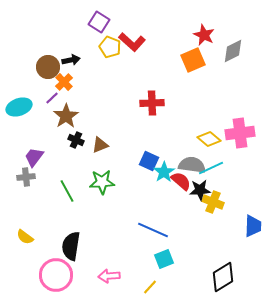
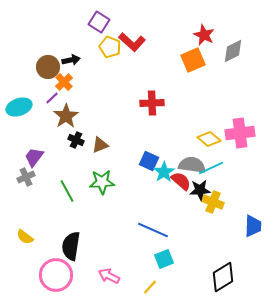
gray cross: rotated 18 degrees counterclockwise
pink arrow: rotated 30 degrees clockwise
